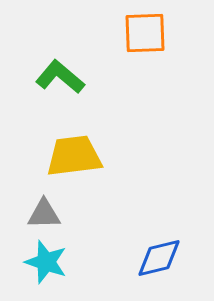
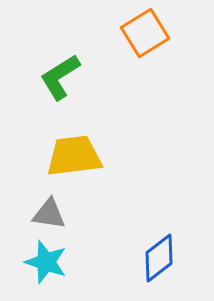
orange square: rotated 30 degrees counterclockwise
green L-shape: rotated 72 degrees counterclockwise
gray triangle: moved 5 px right; rotated 9 degrees clockwise
blue diamond: rotated 24 degrees counterclockwise
